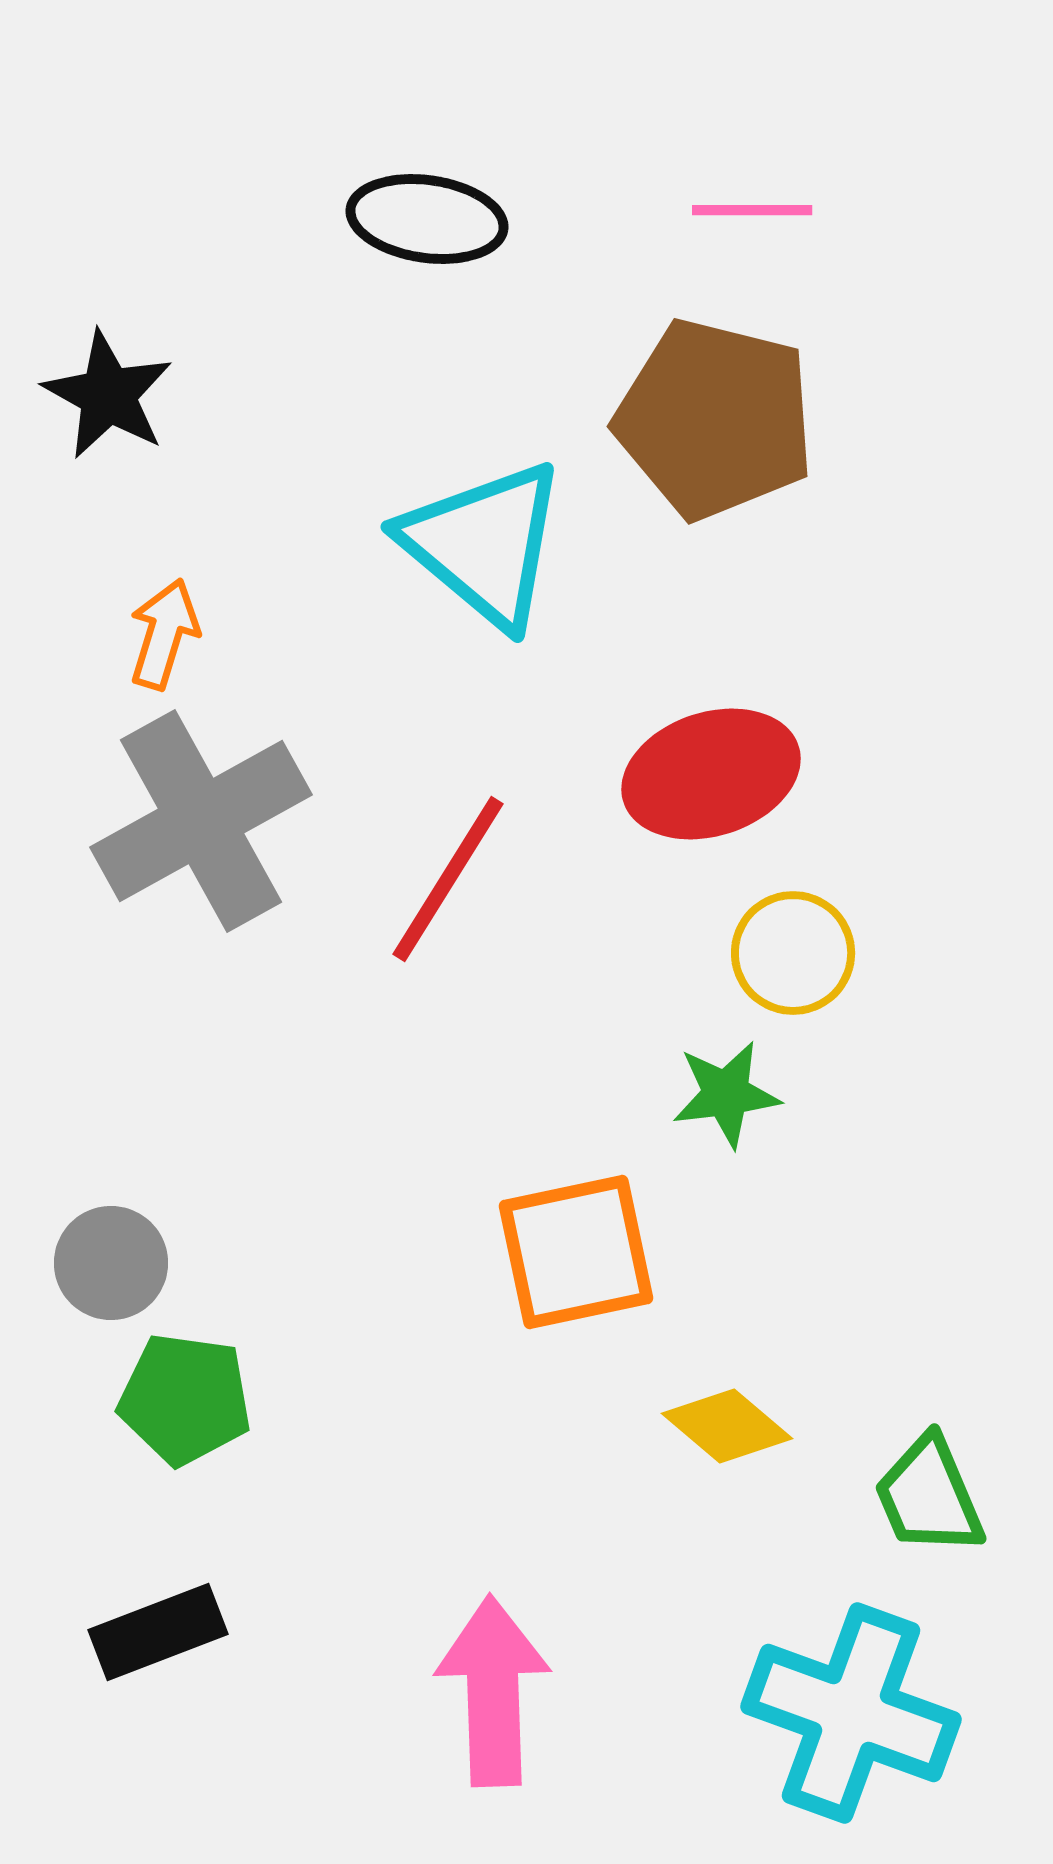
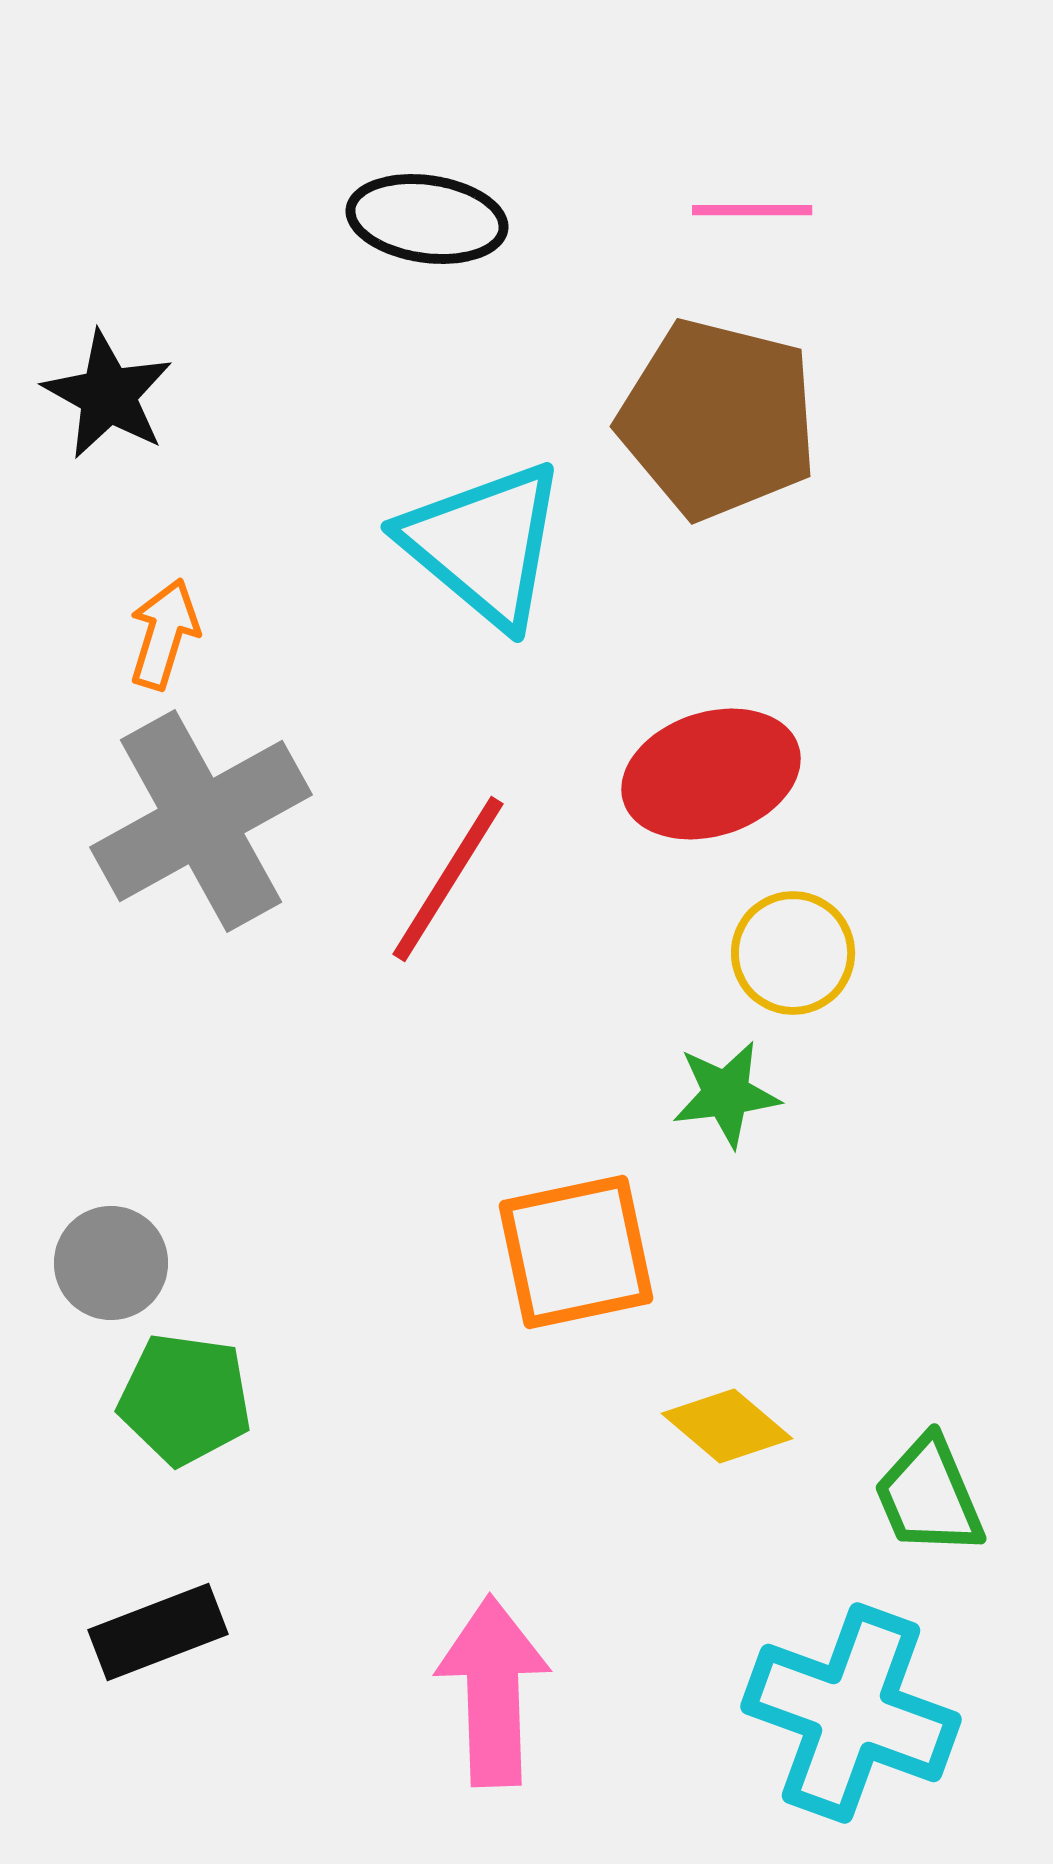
brown pentagon: moved 3 px right
